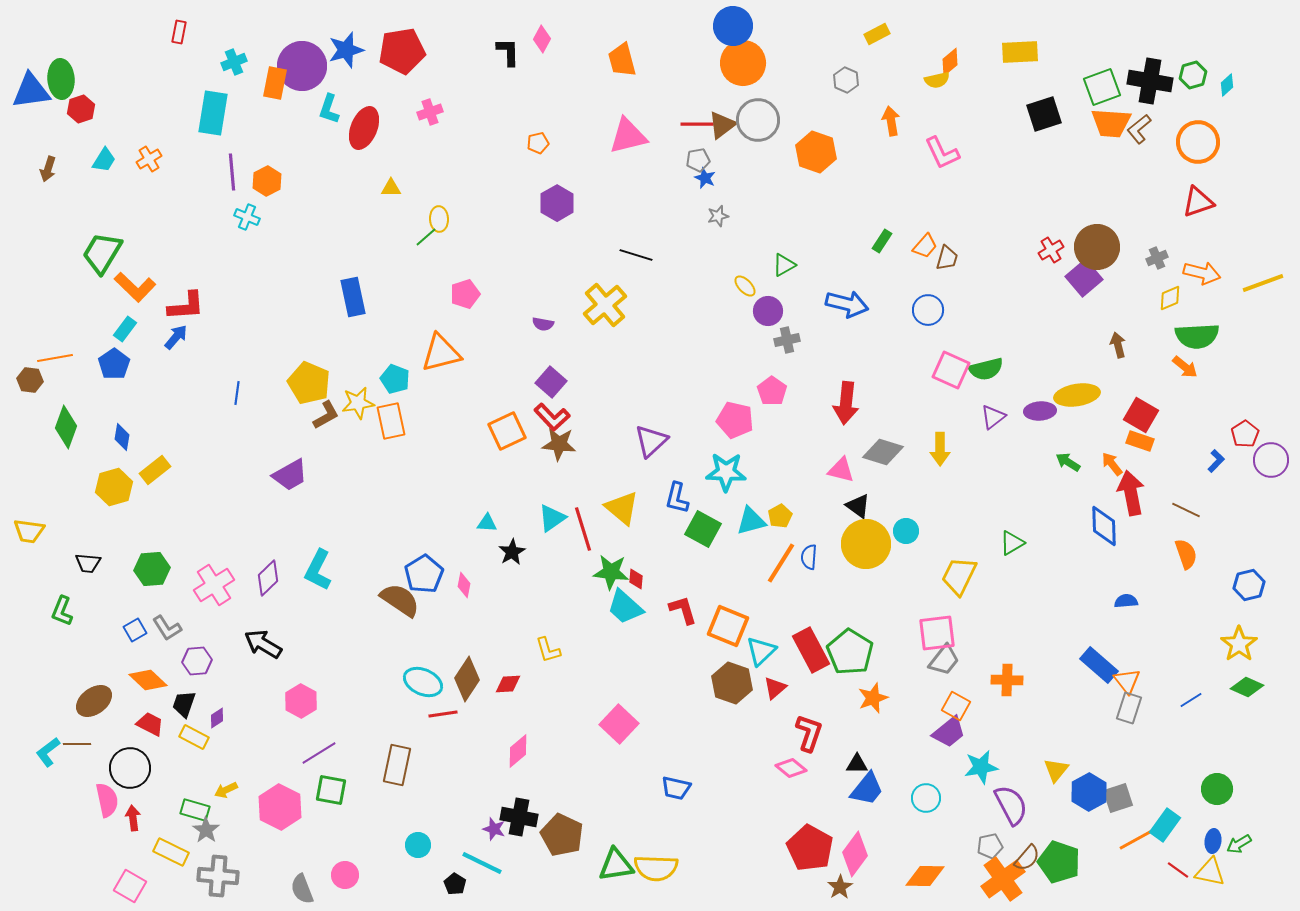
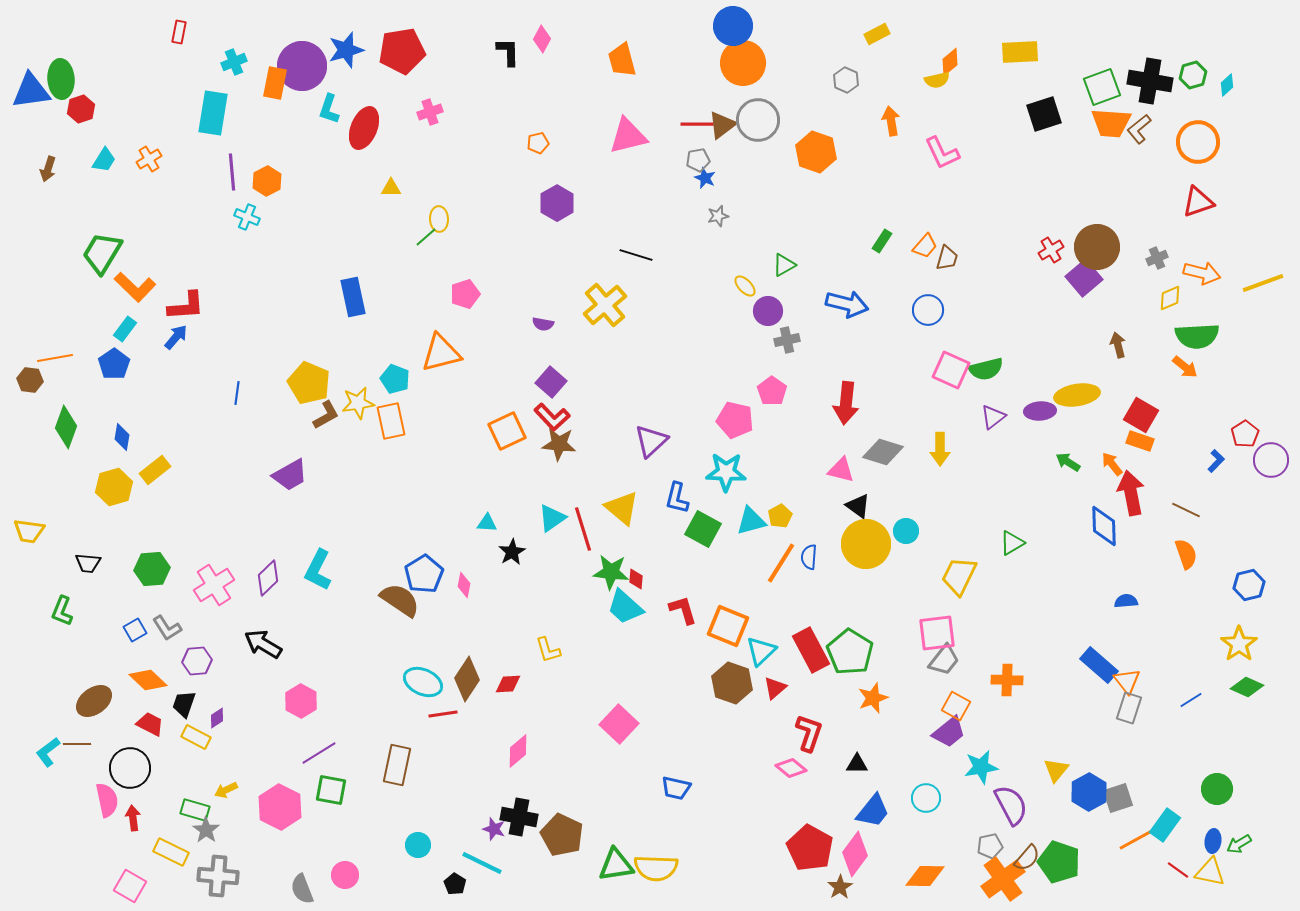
yellow rectangle at (194, 737): moved 2 px right
blue trapezoid at (867, 789): moved 6 px right, 22 px down
